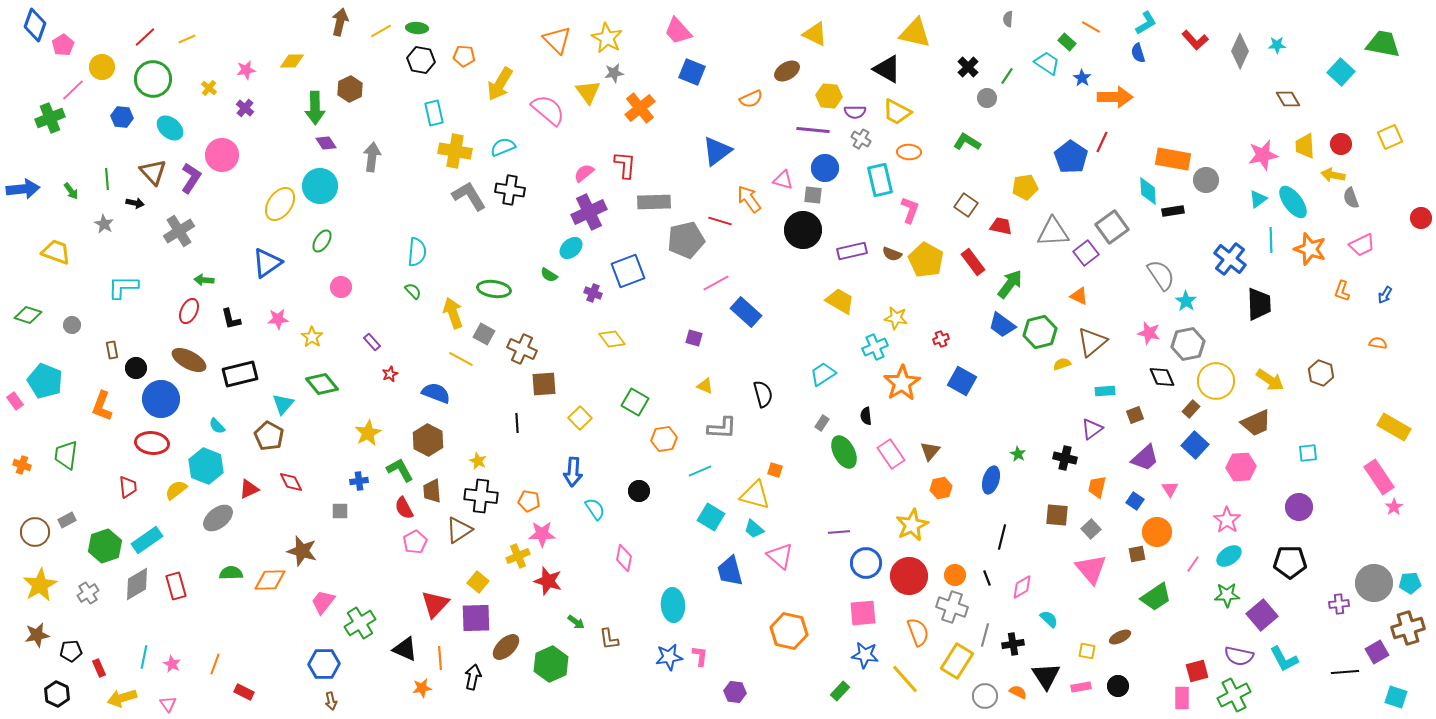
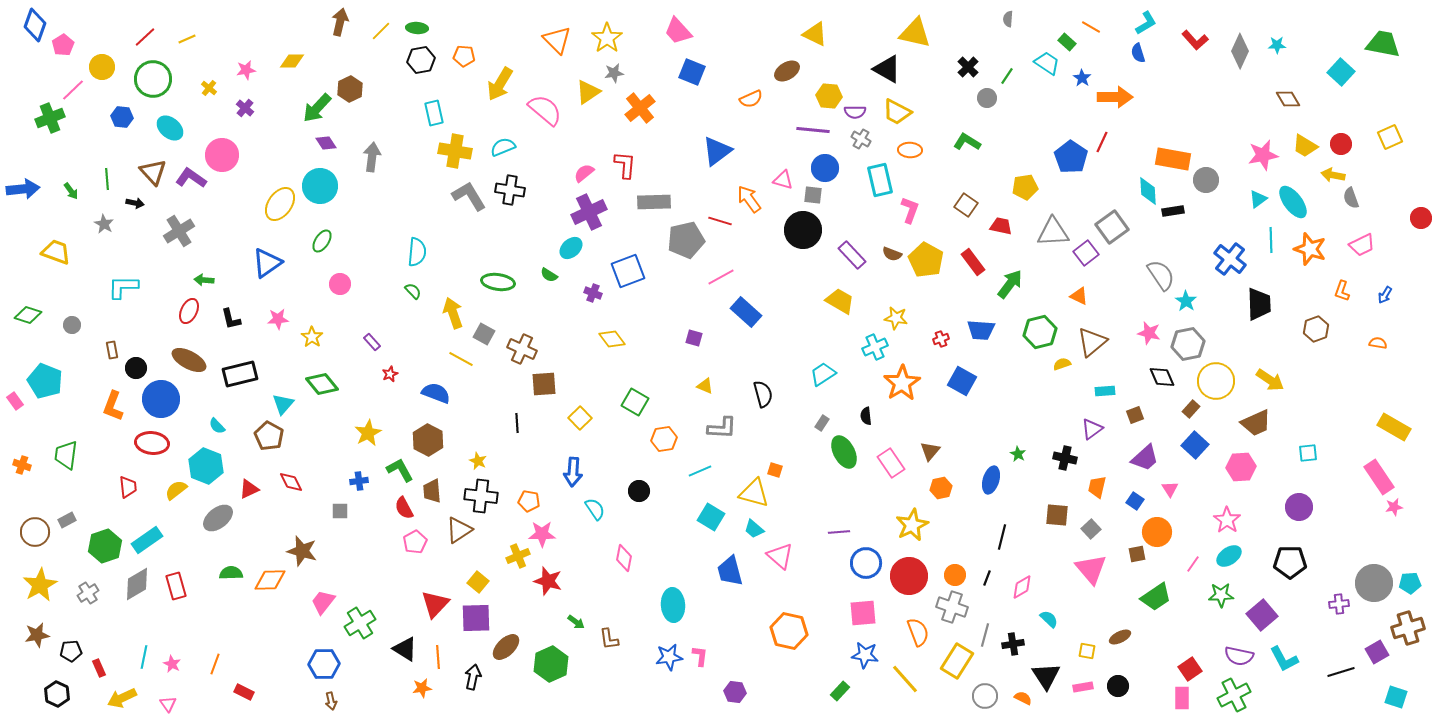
yellow line at (381, 31): rotated 15 degrees counterclockwise
yellow star at (607, 38): rotated 8 degrees clockwise
black hexagon at (421, 60): rotated 20 degrees counterclockwise
yellow triangle at (588, 92): rotated 32 degrees clockwise
green arrow at (315, 108): moved 2 px right; rotated 44 degrees clockwise
pink semicircle at (548, 110): moved 3 px left
yellow trapezoid at (1305, 146): rotated 56 degrees counterclockwise
orange ellipse at (909, 152): moved 1 px right, 2 px up
purple L-shape at (191, 178): rotated 88 degrees counterclockwise
purple rectangle at (852, 251): moved 4 px down; rotated 60 degrees clockwise
pink line at (716, 283): moved 5 px right, 6 px up
pink circle at (341, 287): moved 1 px left, 3 px up
green ellipse at (494, 289): moved 4 px right, 7 px up
blue trapezoid at (1002, 325): moved 21 px left, 5 px down; rotated 32 degrees counterclockwise
brown hexagon at (1321, 373): moved 5 px left, 44 px up; rotated 20 degrees clockwise
orange L-shape at (102, 406): moved 11 px right
pink rectangle at (891, 454): moved 9 px down
yellow triangle at (755, 495): moved 1 px left, 2 px up
pink star at (1394, 507): rotated 24 degrees clockwise
black line at (987, 578): rotated 42 degrees clockwise
green star at (1227, 595): moved 6 px left
black triangle at (405, 649): rotated 8 degrees clockwise
orange line at (440, 658): moved 2 px left, 1 px up
red square at (1197, 671): moved 7 px left, 2 px up; rotated 20 degrees counterclockwise
black line at (1345, 672): moved 4 px left; rotated 12 degrees counterclockwise
pink rectangle at (1081, 687): moved 2 px right
orange semicircle at (1018, 692): moved 5 px right, 6 px down
yellow arrow at (122, 698): rotated 8 degrees counterclockwise
